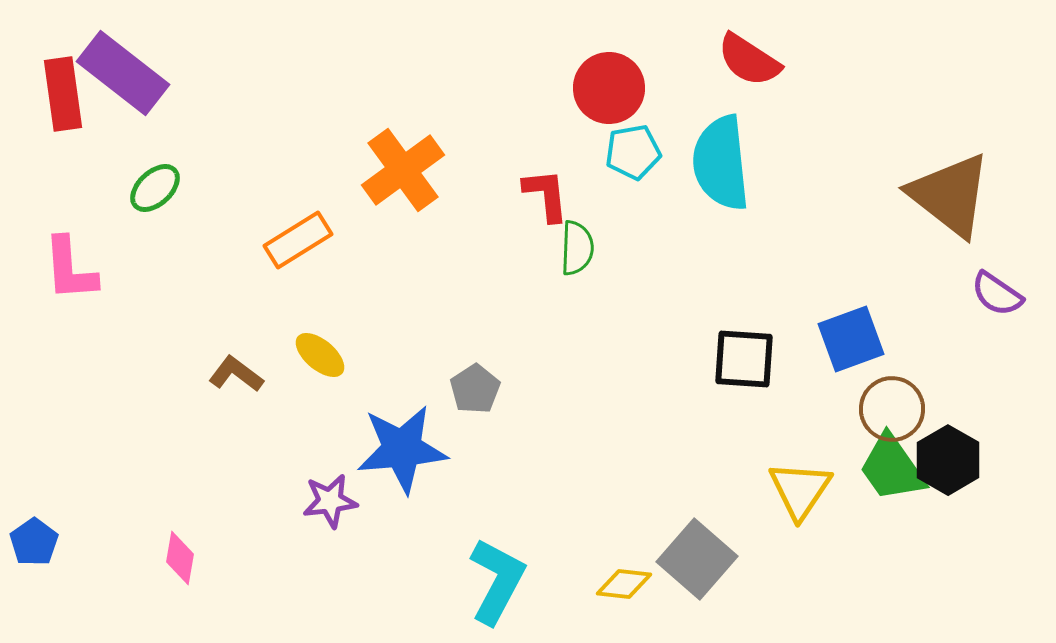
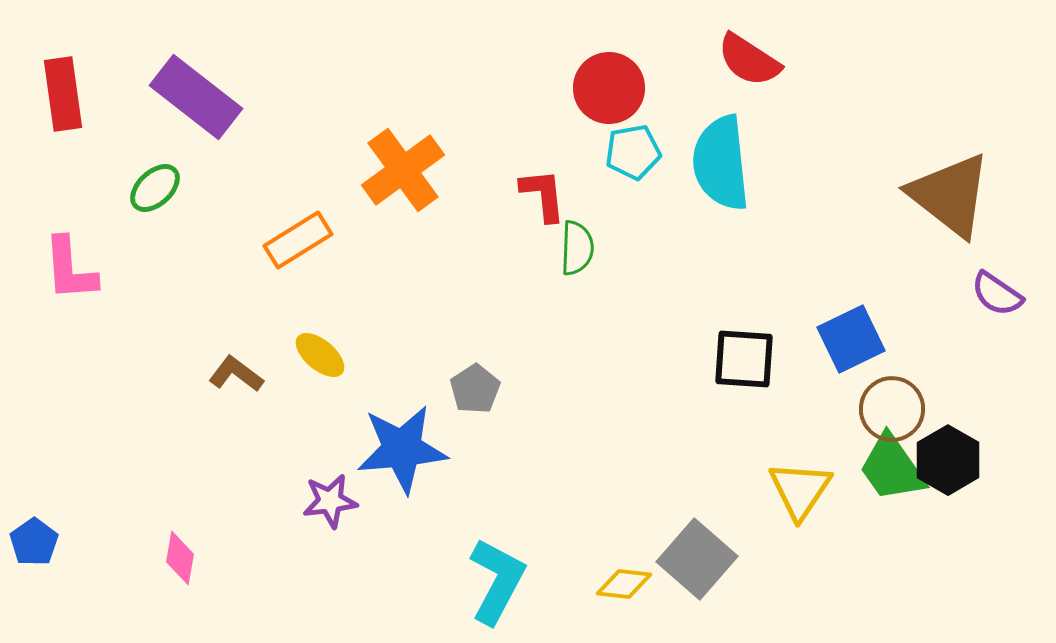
purple rectangle: moved 73 px right, 24 px down
red L-shape: moved 3 px left
blue square: rotated 6 degrees counterclockwise
